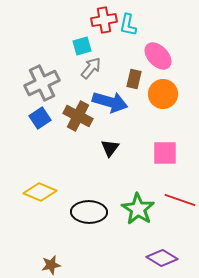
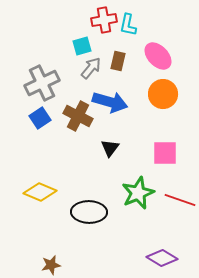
brown rectangle: moved 16 px left, 18 px up
green star: moved 16 px up; rotated 16 degrees clockwise
